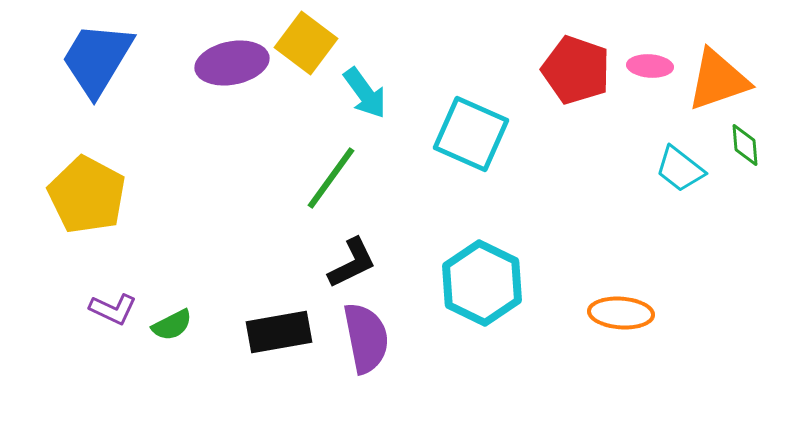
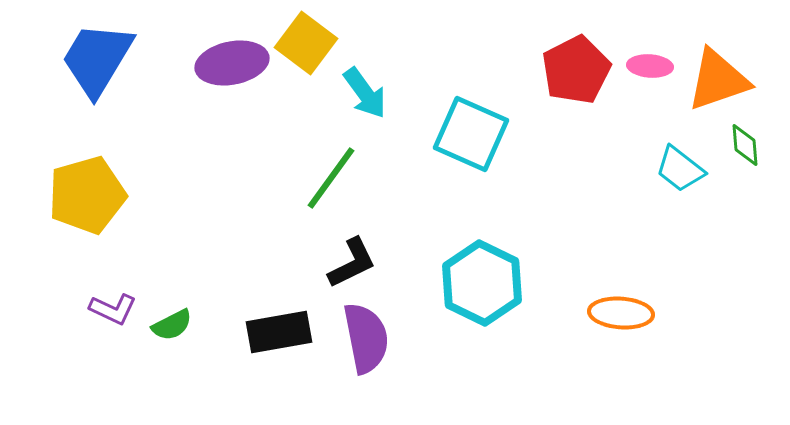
red pentagon: rotated 26 degrees clockwise
yellow pentagon: rotated 28 degrees clockwise
